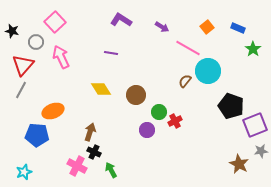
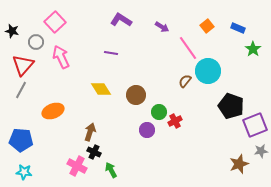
orange square: moved 1 px up
pink line: rotated 25 degrees clockwise
blue pentagon: moved 16 px left, 5 px down
brown star: rotated 24 degrees clockwise
cyan star: rotated 28 degrees clockwise
